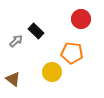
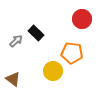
red circle: moved 1 px right
black rectangle: moved 2 px down
yellow circle: moved 1 px right, 1 px up
